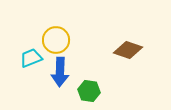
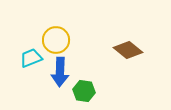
brown diamond: rotated 20 degrees clockwise
green hexagon: moved 5 px left
